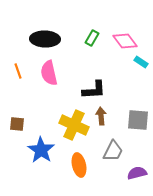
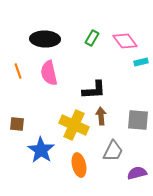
cyan rectangle: rotated 48 degrees counterclockwise
